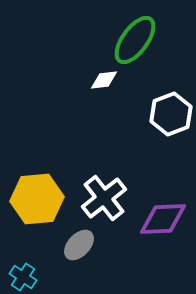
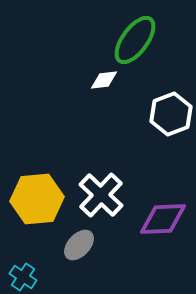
white cross: moved 3 px left, 3 px up; rotated 9 degrees counterclockwise
